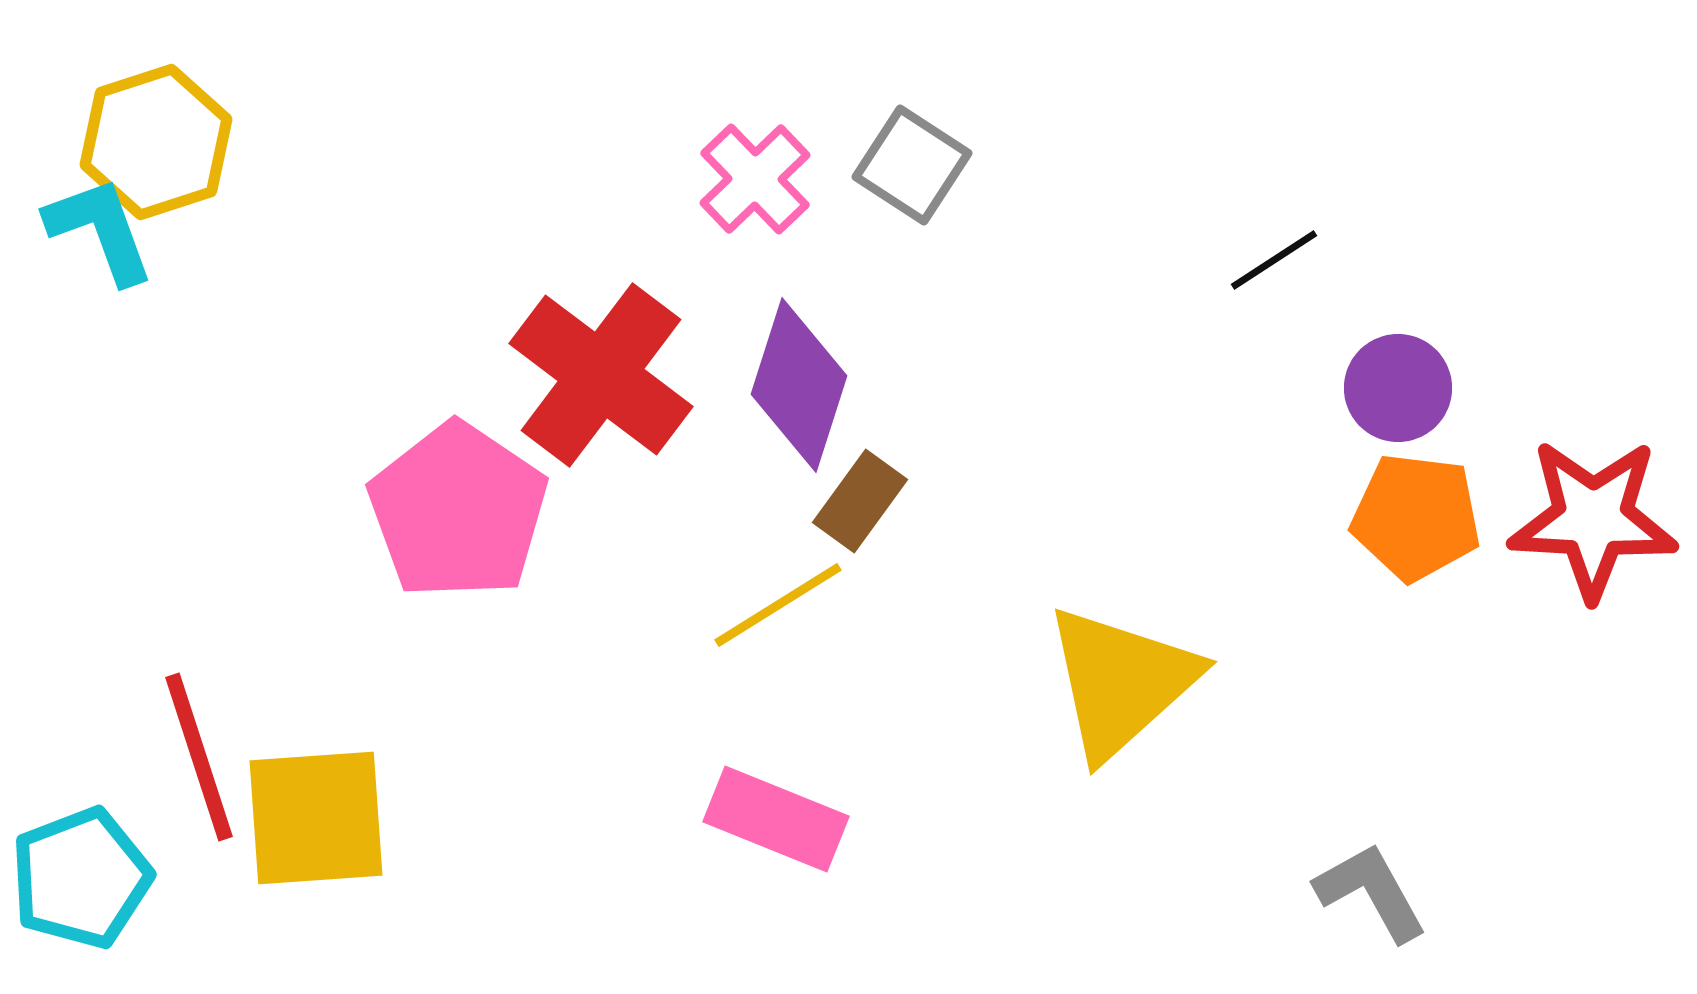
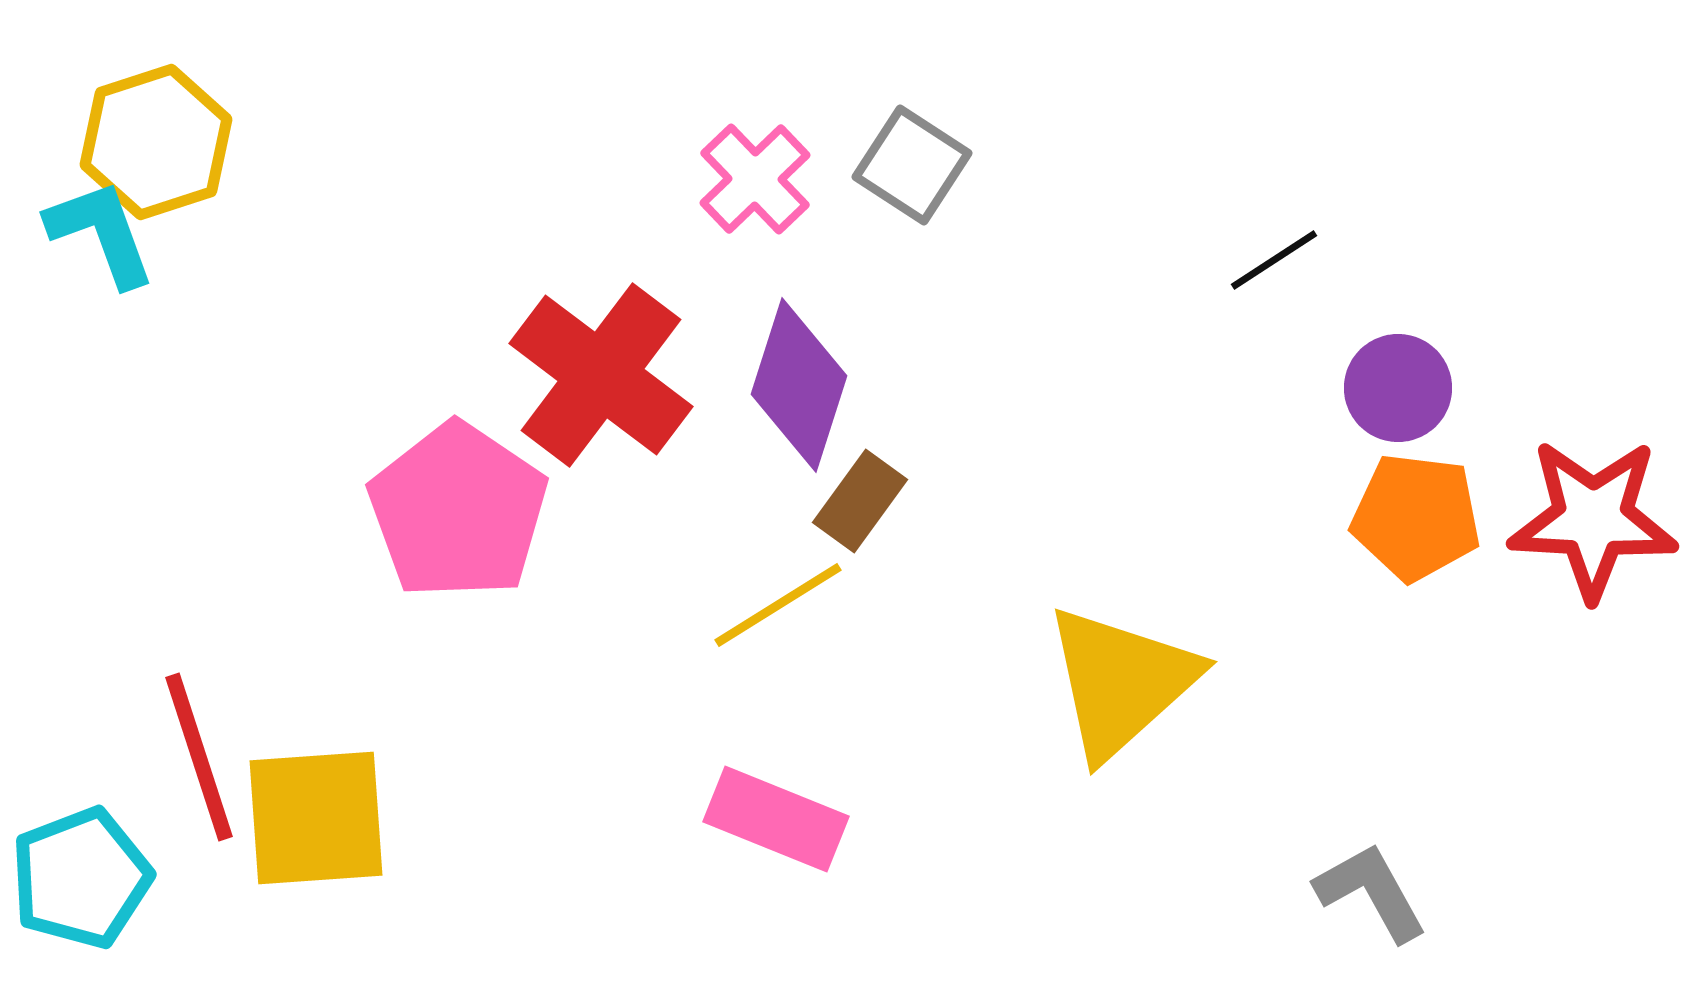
cyan L-shape: moved 1 px right, 3 px down
